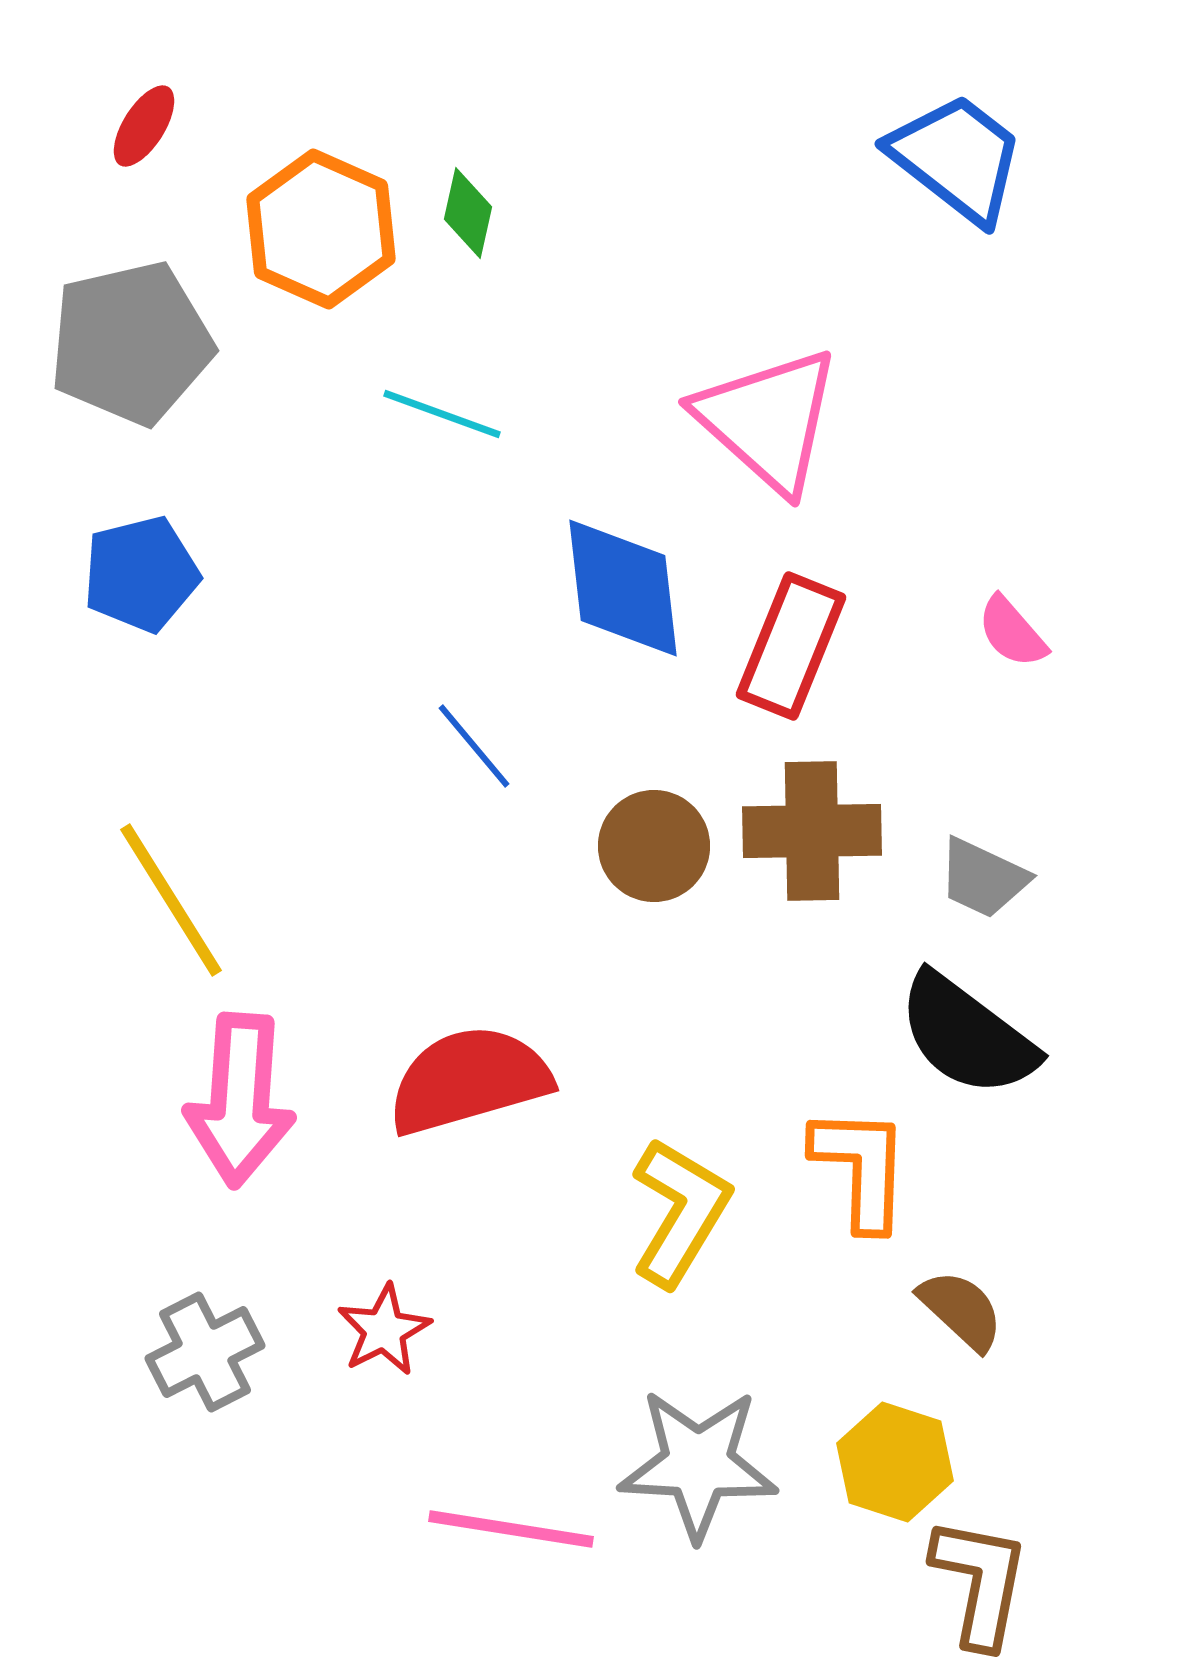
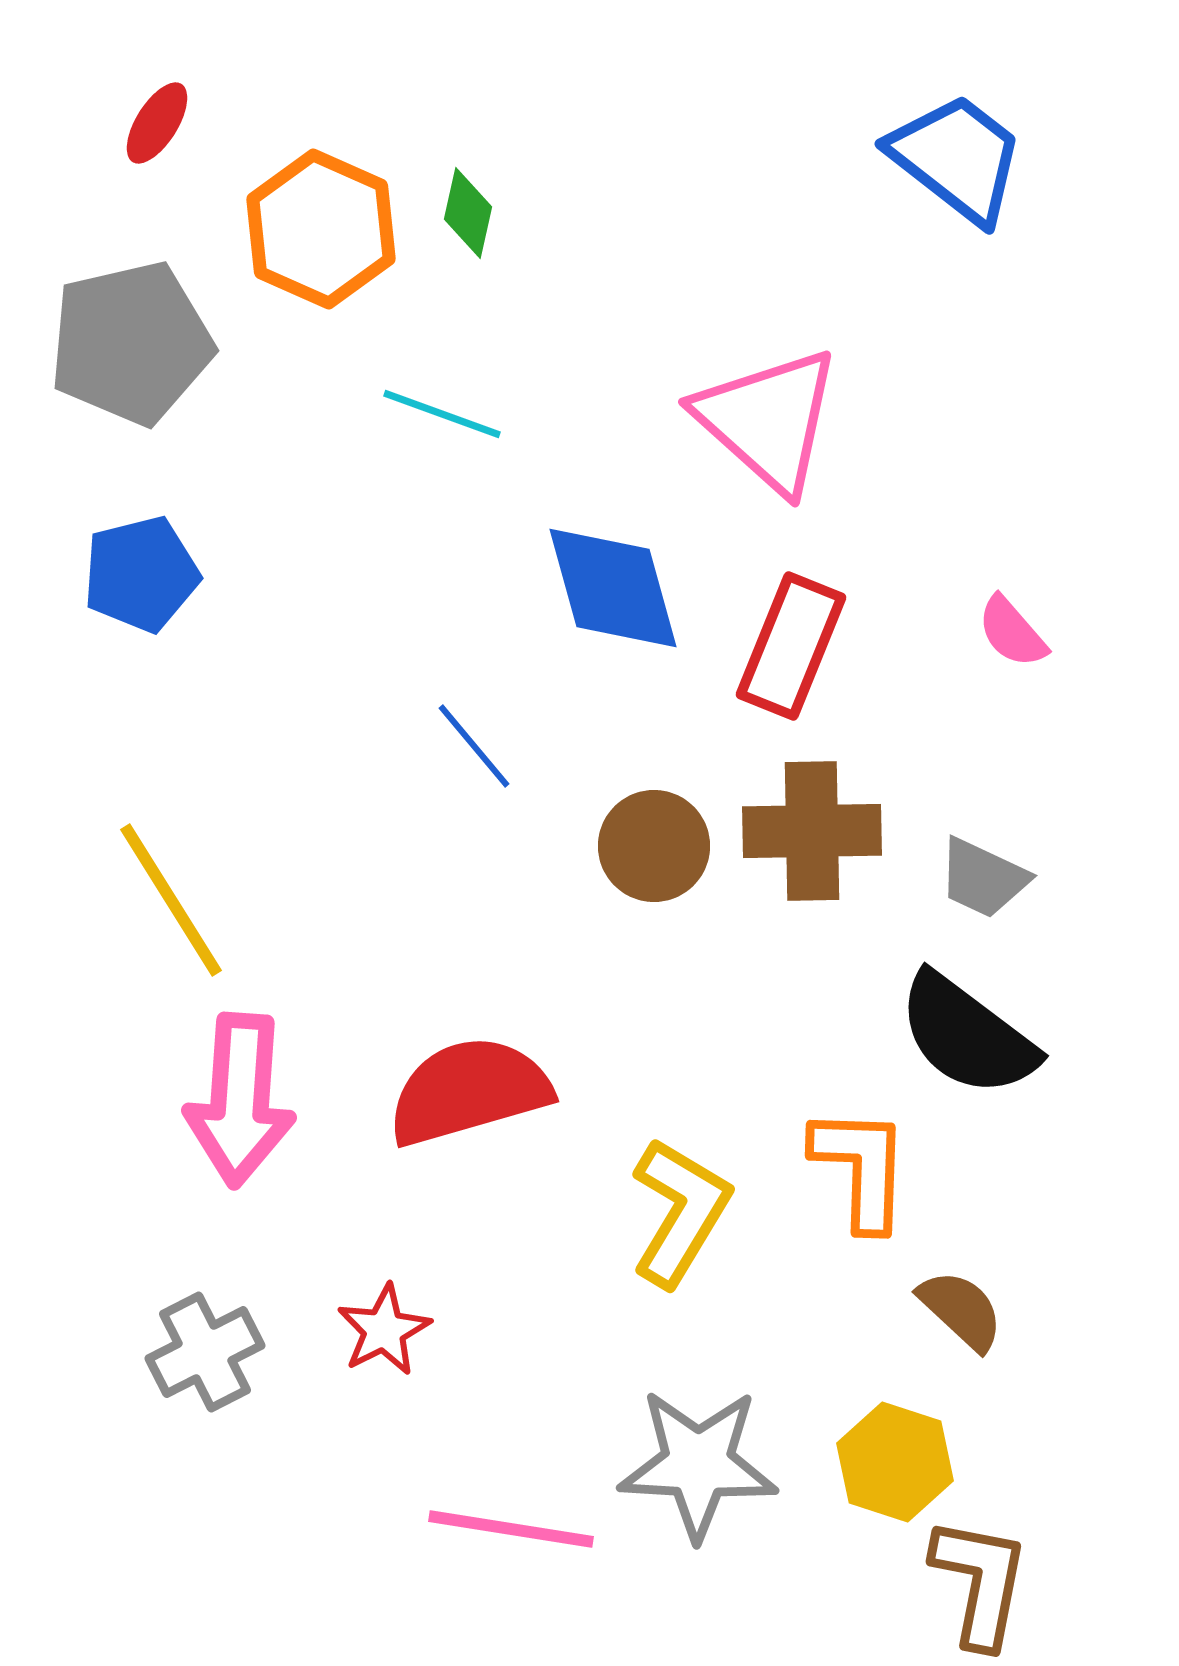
red ellipse: moved 13 px right, 3 px up
blue diamond: moved 10 px left; rotated 9 degrees counterclockwise
red semicircle: moved 11 px down
